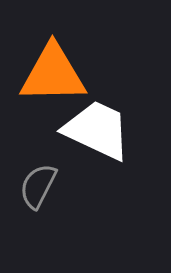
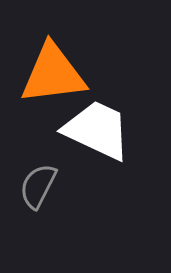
orange triangle: rotated 6 degrees counterclockwise
